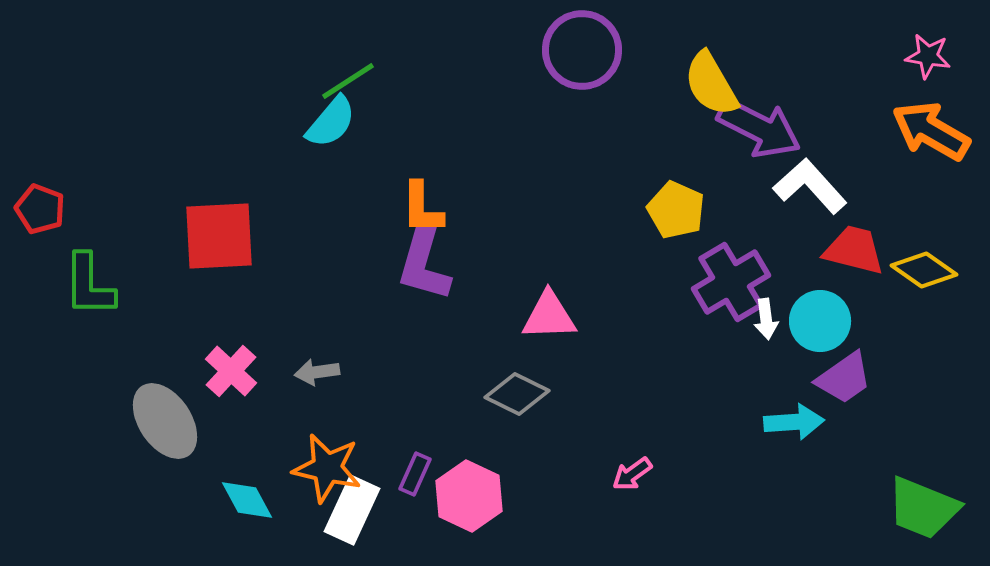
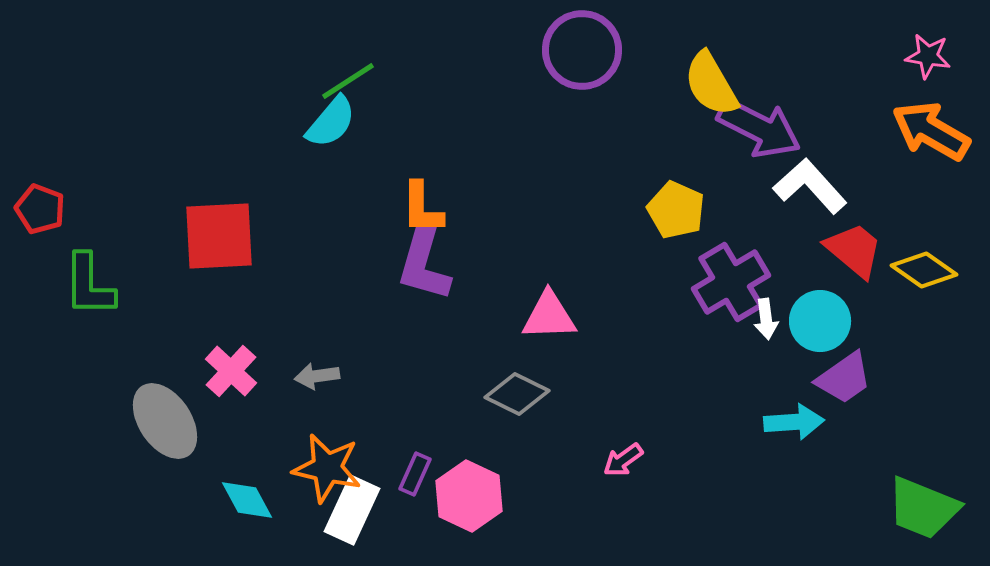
red trapezoid: rotated 26 degrees clockwise
gray arrow: moved 4 px down
pink arrow: moved 9 px left, 14 px up
